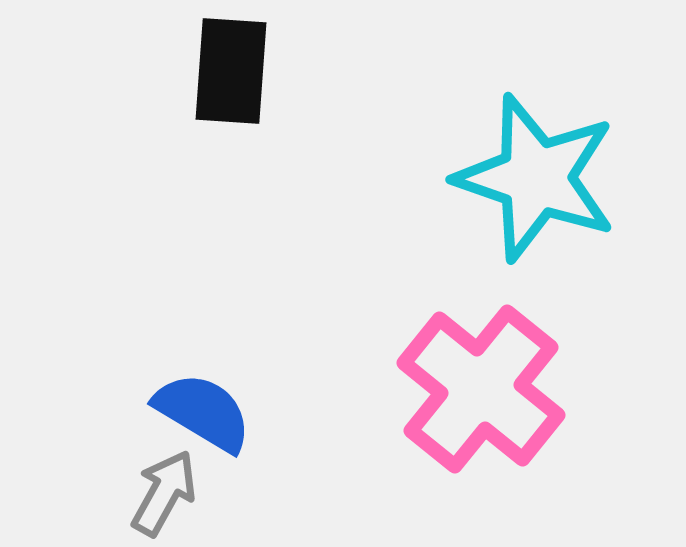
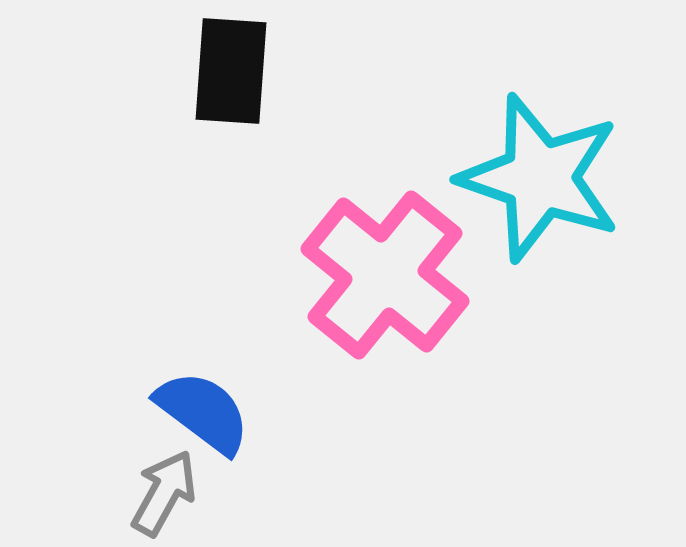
cyan star: moved 4 px right
pink cross: moved 96 px left, 114 px up
blue semicircle: rotated 6 degrees clockwise
